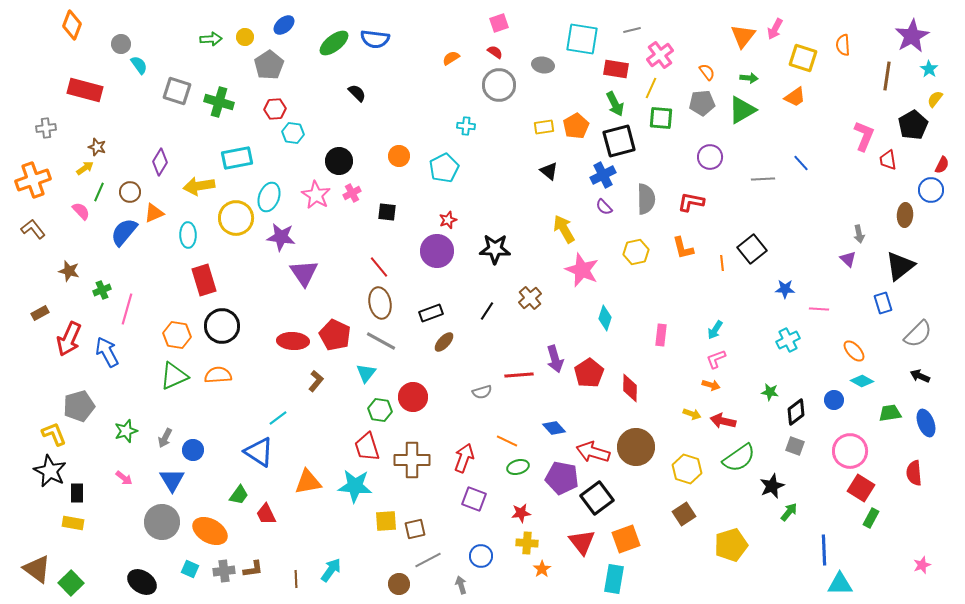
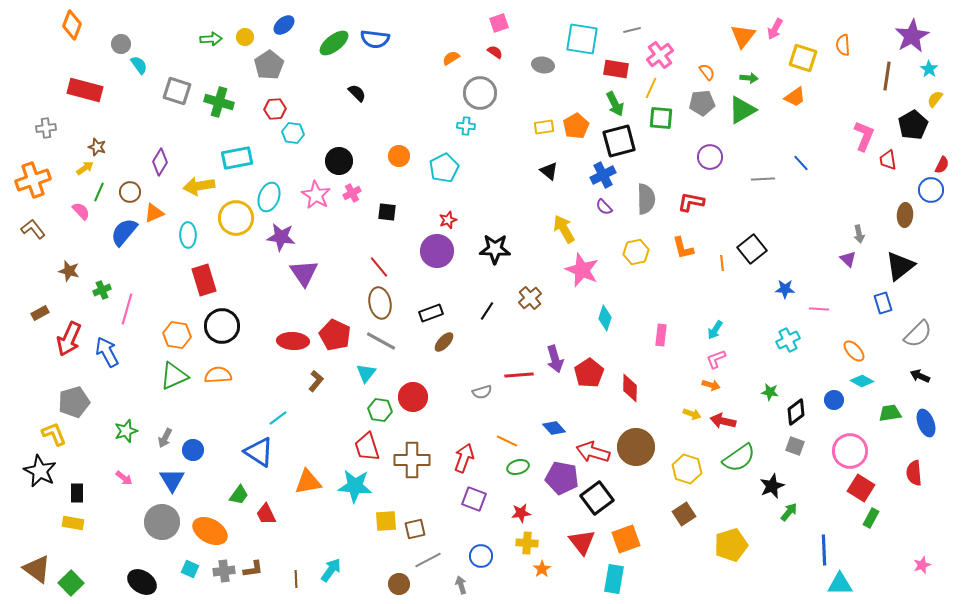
gray circle at (499, 85): moved 19 px left, 8 px down
gray pentagon at (79, 406): moved 5 px left, 4 px up
black star at (50, 471): moved 10 px left
